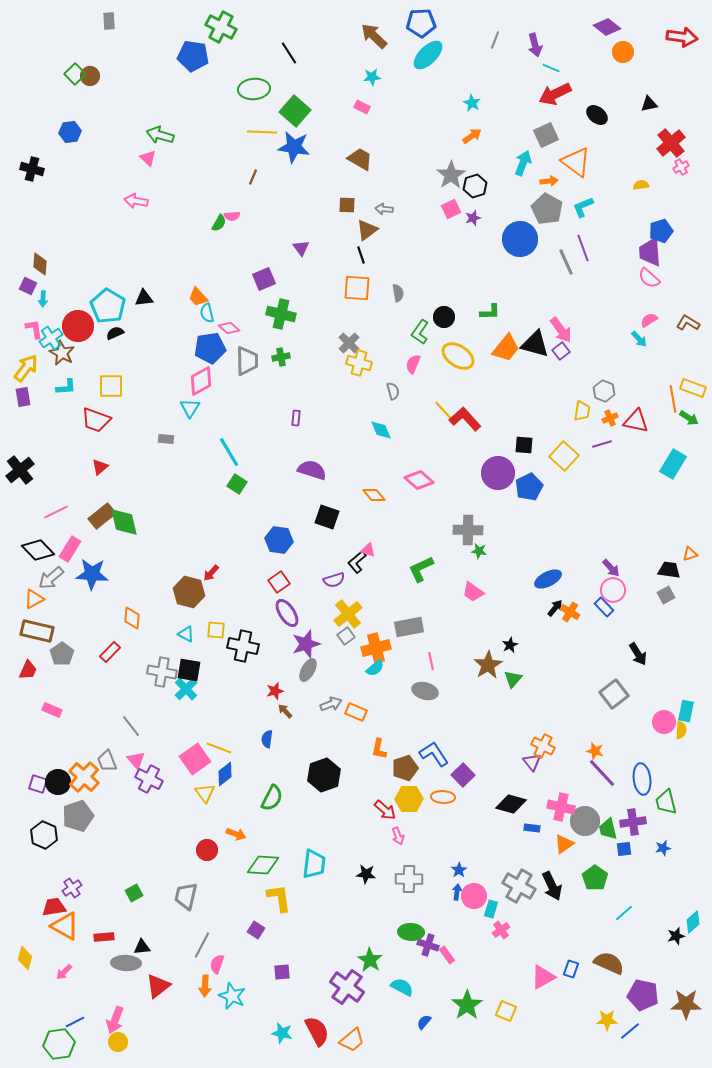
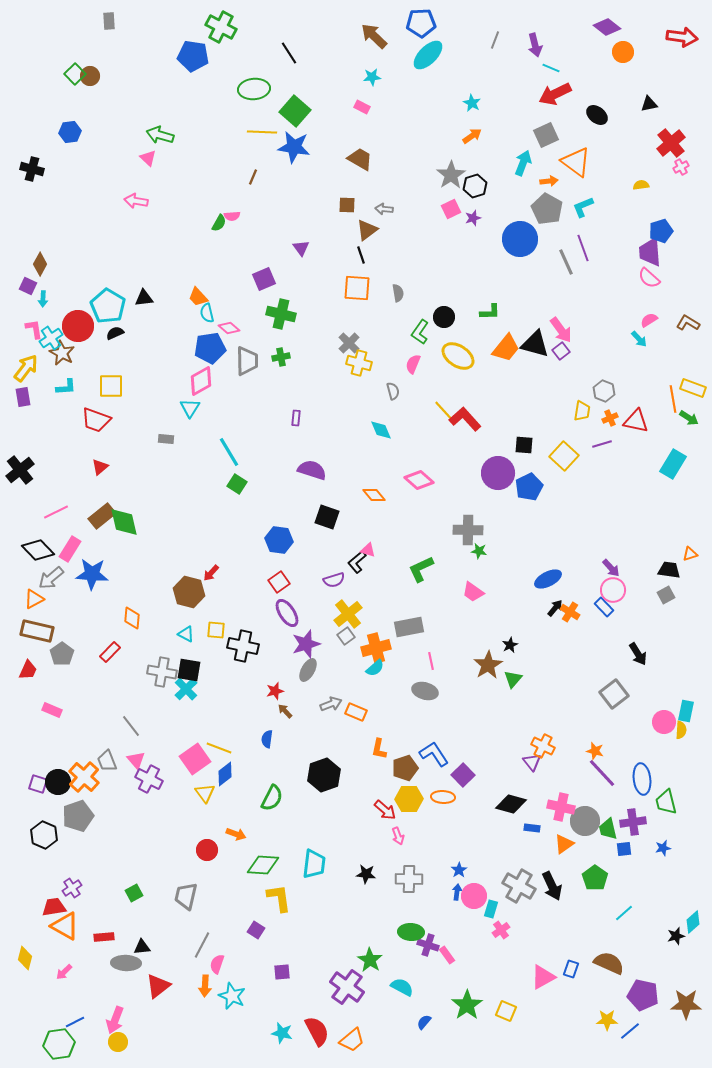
brown diamond at (40, 264): rotated 25 degrees clockwise
